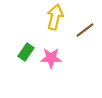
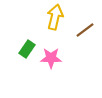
green rectangle: moved 1 px right, 3 px up
